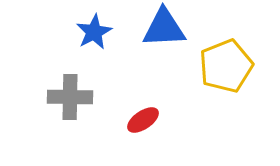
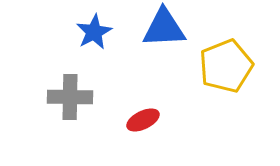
red ellipse: rotated 8 degrees clockwise
